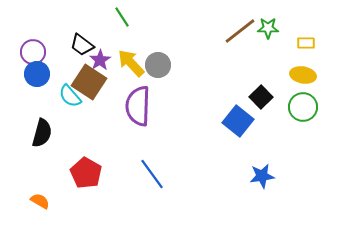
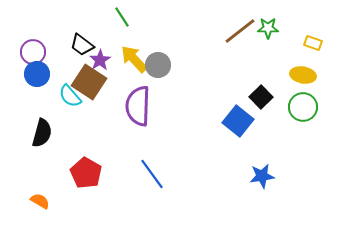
yellow rectangle: moved 7 px right; rotated 18 degrees clockwise
yellow arrow: moved 3 px right, 4 px up
